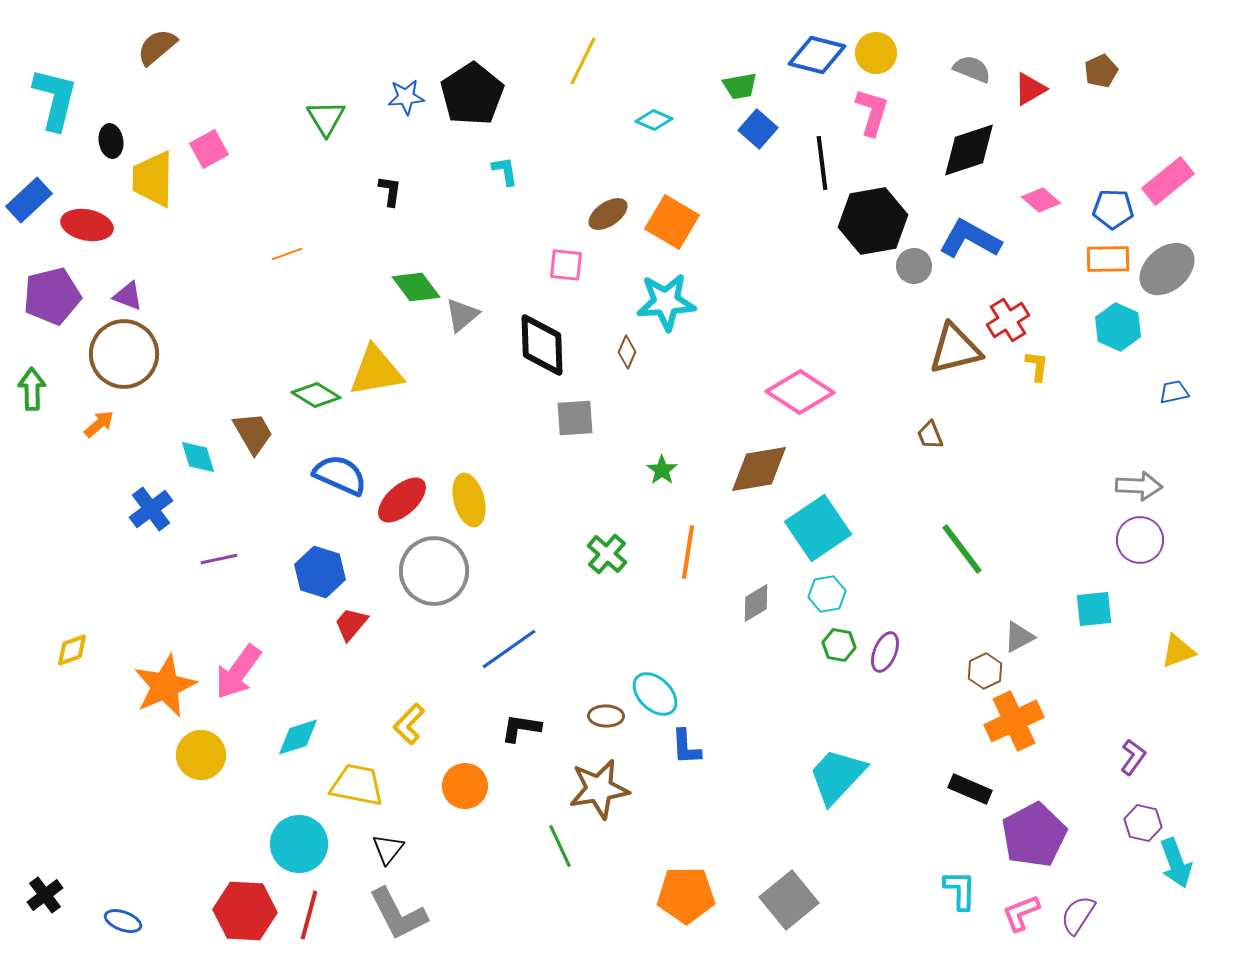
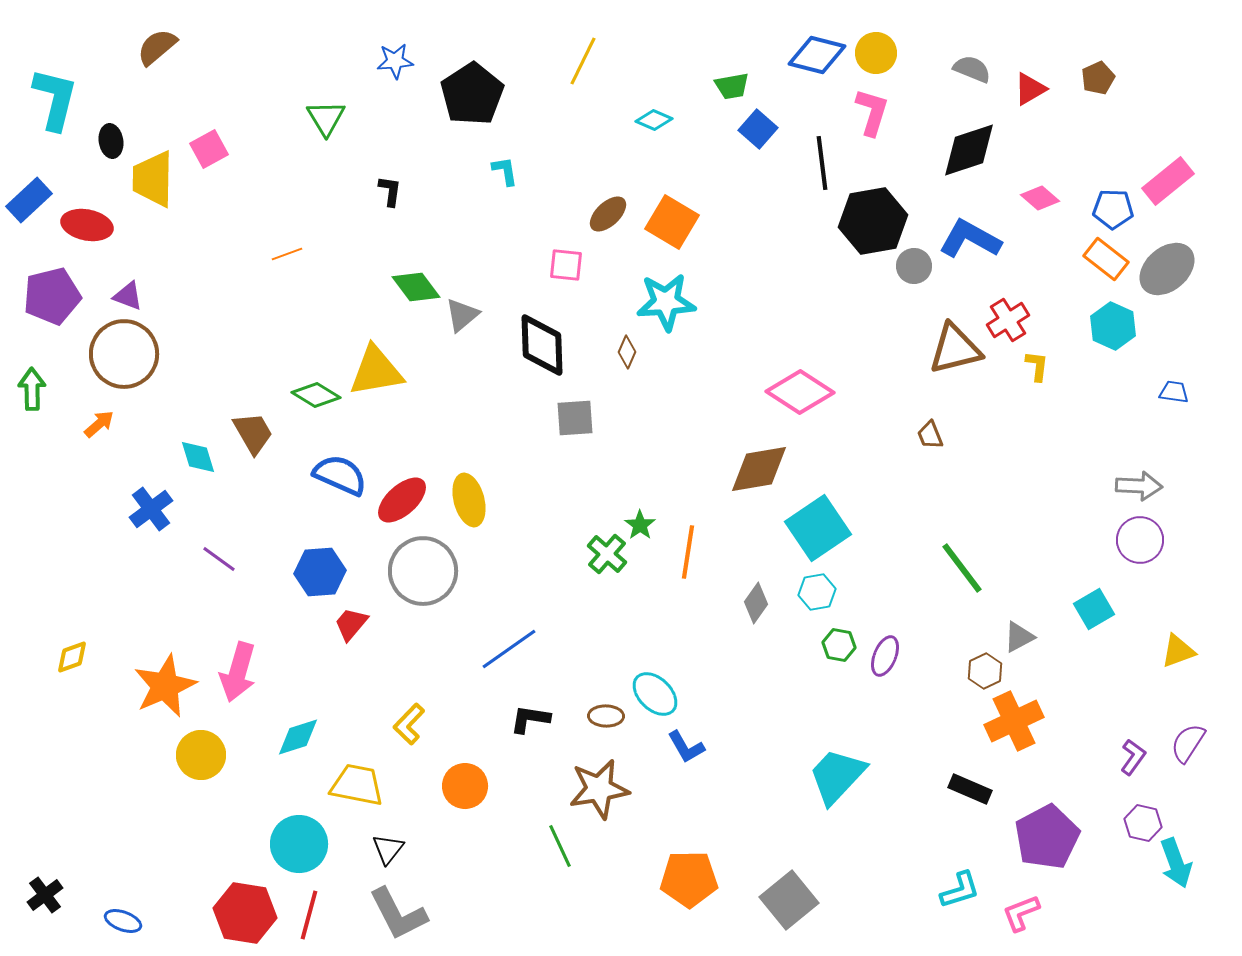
brown pentagon at (1101, 71): moved 3 px left, 7 px down
green trapezoid at (740, 86): moved 8 px left
blue star at (406, 97): moved 11 px left, 36 px up
pink diamond at (1041, 200): moved 1 px left, 2 px up
brown ellipse at (608, 214): rotated 9 degrees counterclockwise
orange rectangle at (1108, 259): moved 2 px left; rotated 39 degrees clockwise
cyan hexagon at (1118, 327): moved 5 px left, 1 px up
blue trapezoid at (1174, 392): rotated 20 degrees clockwise
green star at (662, 470): moved 22 px left, 55 px down
green line at (962, 549): moved 19 px down
purple line at (219, 559): rotated 48 degrees clockwise
gray circle at (434, 571): moved 11 px left
blue hexagon at (320, 572): rotated 21 degrees counterclockwise
cyan hexagon at (827, 594): moved 10 px left, 2 px up
gray diamond at (756, 603): rotated 24 degrees counterclockwise
cyan square at (1094, 609): rotated 24 degrees counterclockwise
yellow diamond at (72, 650): moved 7 px down
purple ellipse at (885, 652): moved 4 px down
pink arrow at (238, 672): rotated 20 degrees counterclockwise
black L-shape at (521, 728): moved 9 px right, 9 px up
blue L-shape at (686, 747): rotated 27 degrees counterclockwise
purple pentagon at (1034, 835): moved 13 px right, 2 px down
cyan L-shape at (960, 890): rotated 72 degrees clockwise
orange pentagon at (686, 895): moved 3 px right, 16 px up
red hexagon at (245, 911): moved 2 px down; rotated 6 degrees clockwise
purple semicircle at (1078, 915): moved 110 px right, 172 px up
